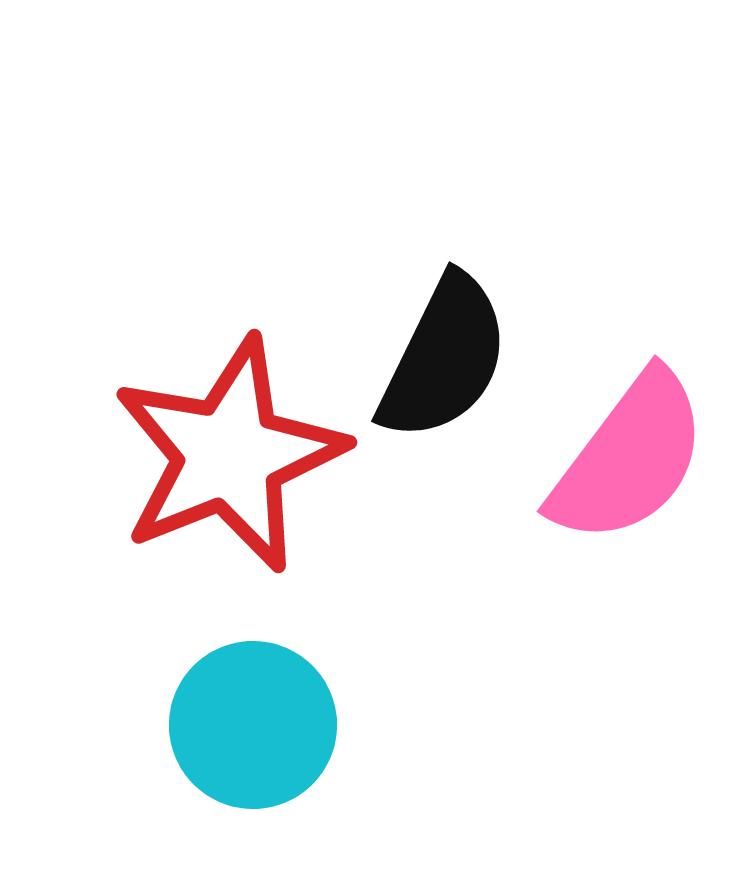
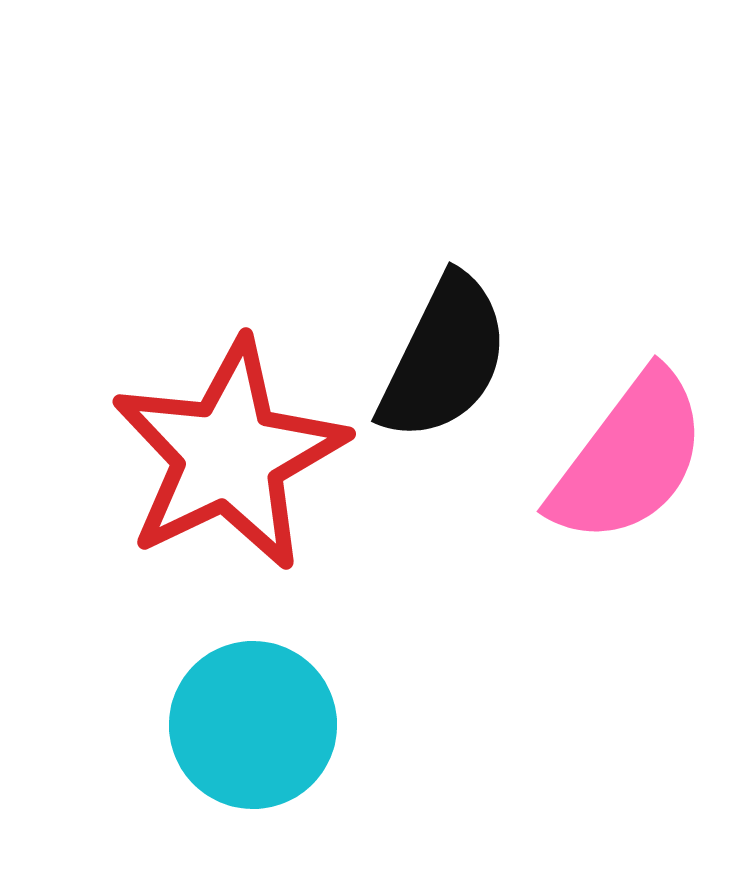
red star: rotated 4 degrees counterclockwise
